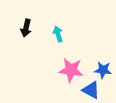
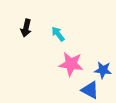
cyan arrow: rotated 21 degrees counterclockwise
pink star: moved 6 px up
blue triangle: moved 1 px left
